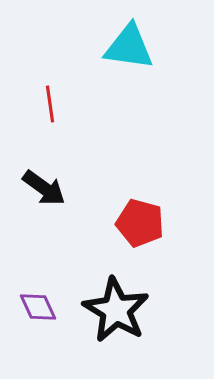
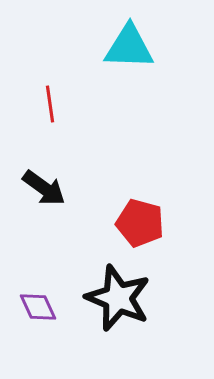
cyan triangle: rotated 6 degrees counterclockwise
black star: moved 2 px right, 12 px up; rotated 8 degrees counterclockwise
